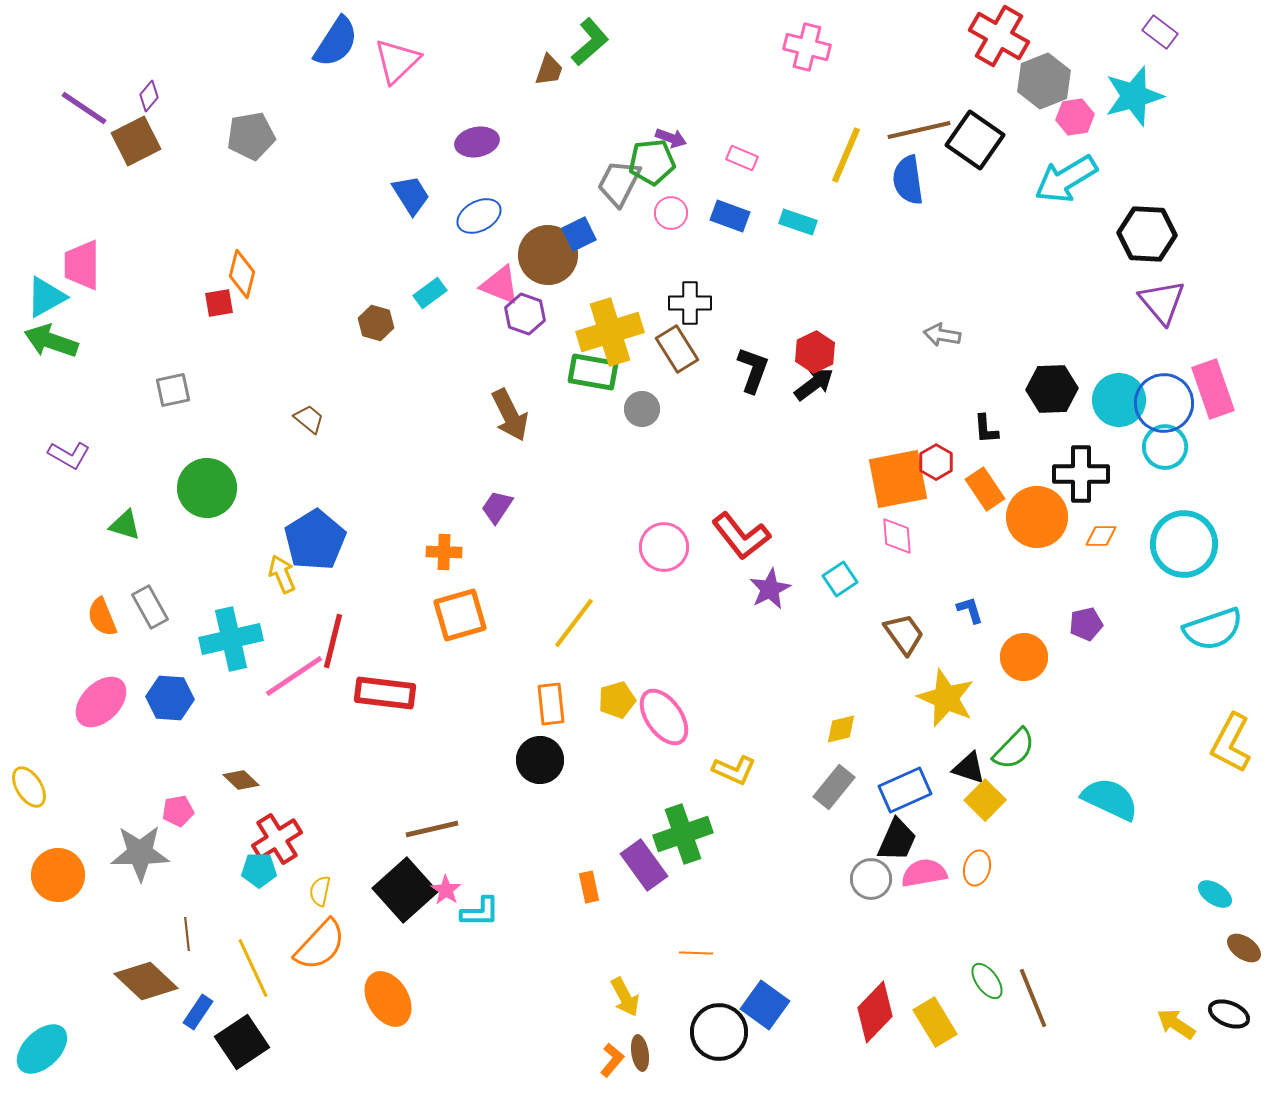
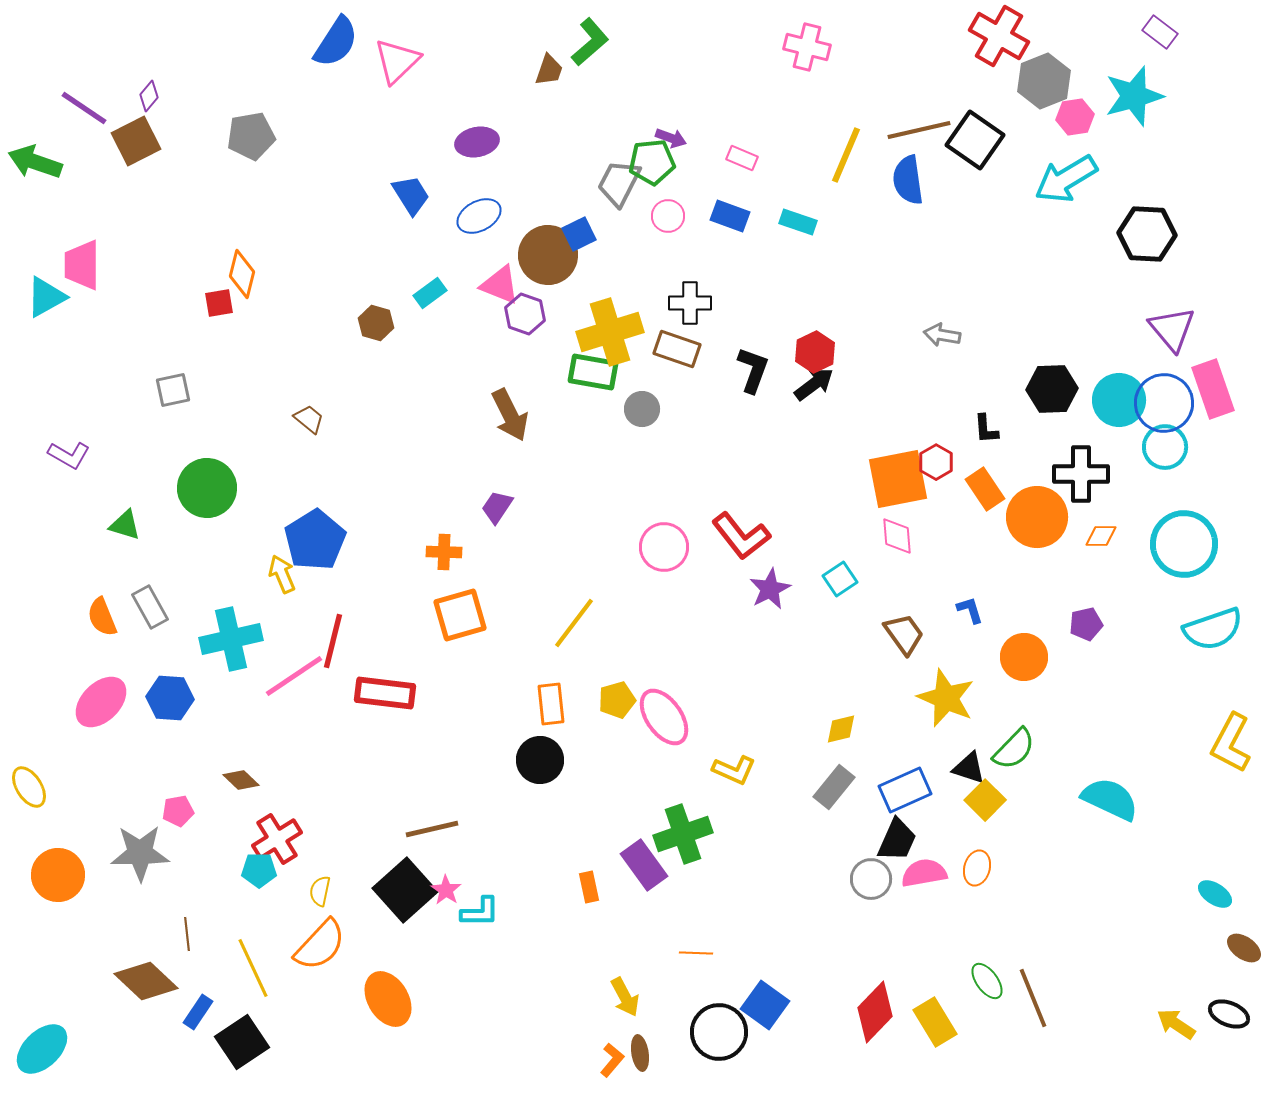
pink circle at (671, 213): moved 3 px left, 3 px down
purple triangle at (1162, 302): moved 10 px right, 27 px down
green arrow at (51, 341): moved 16 px left, 179 px up
brown rectangle at (677, 349): rotated 39 degrees counterclockwise
